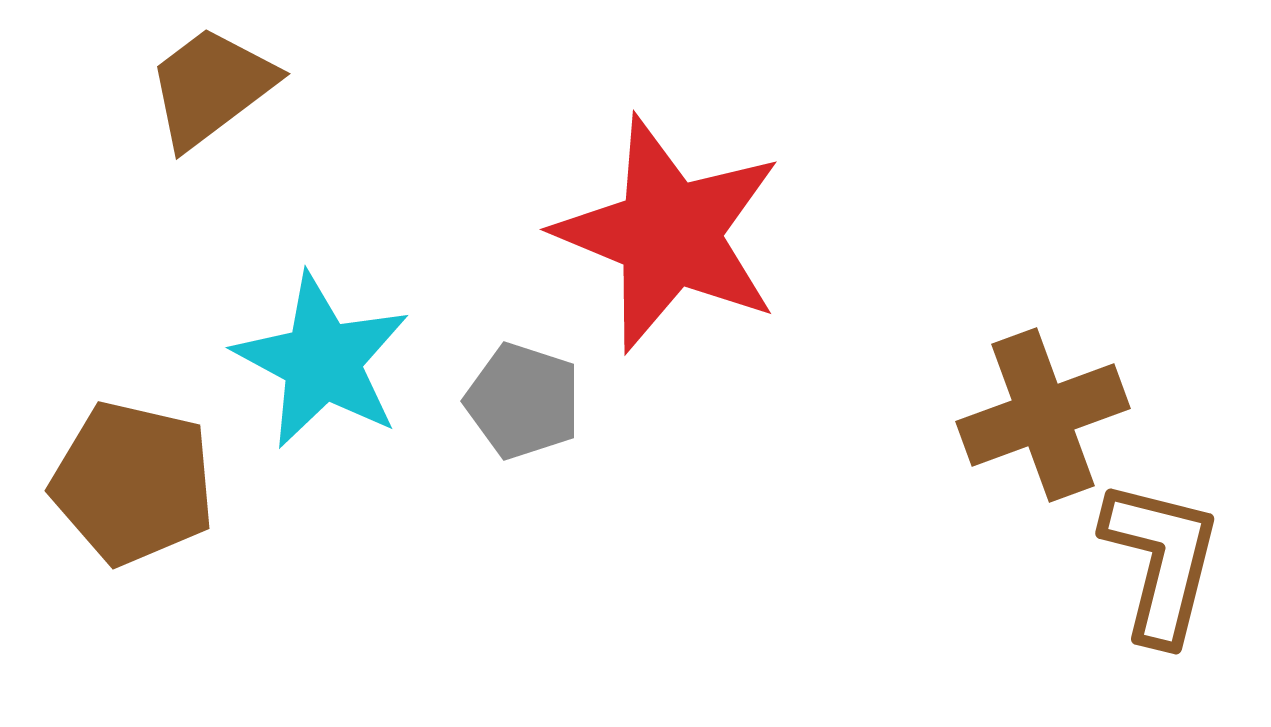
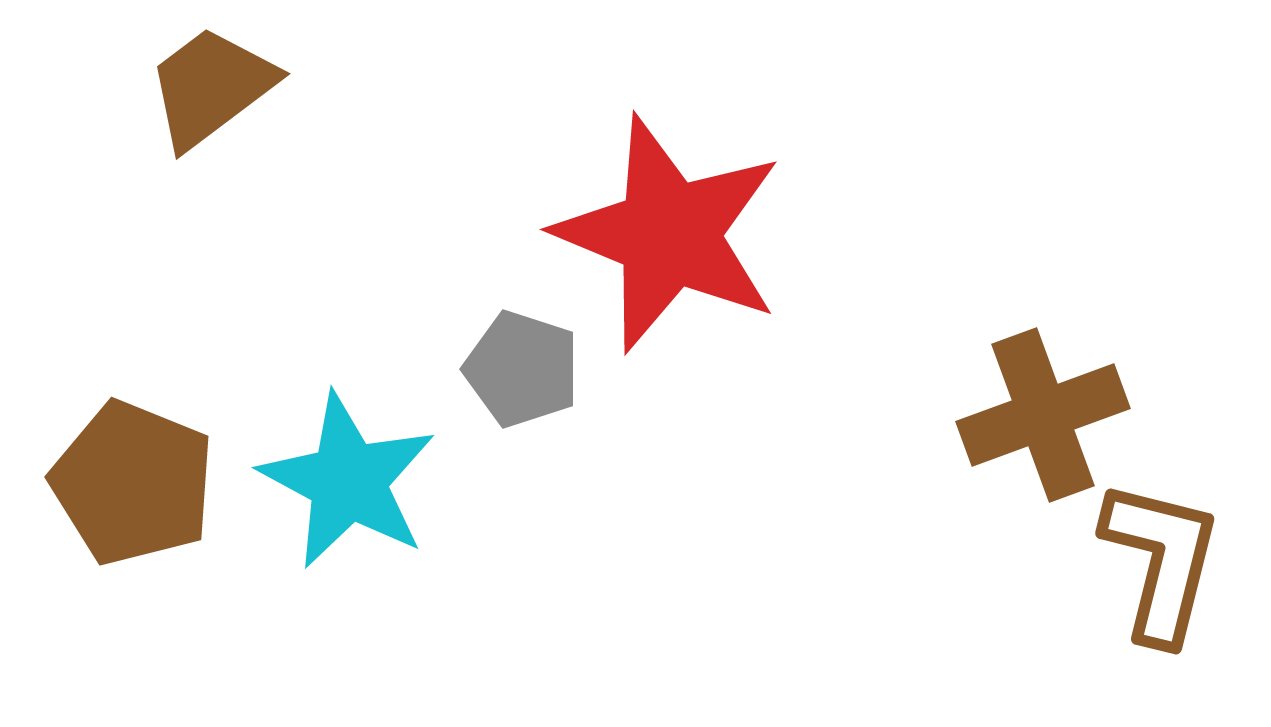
cyan star: moved 26 px right, 120 px down
gray pentagon: moved 1 px left, 32 px up
brown pentagon: rotated 9 degrees clockwise
